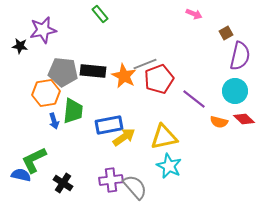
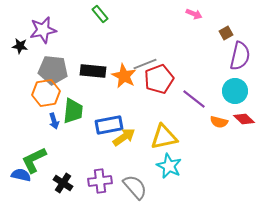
gray pentagon: moved 10 px left, 2 px up
purple cross: moved 11 px left, 1 px down
